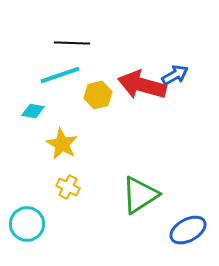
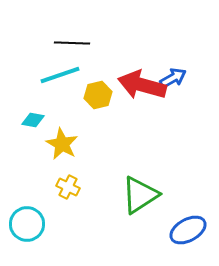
blue arrow: moved 2 px left, 3 px down
cyan diamond: moved 9 px down
